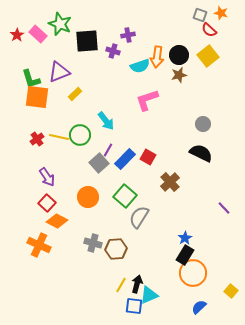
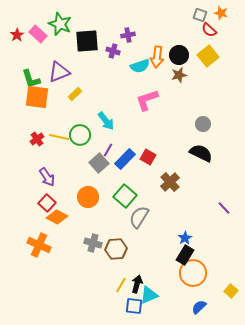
orange diamond at (57, 221): moved 4 px up
